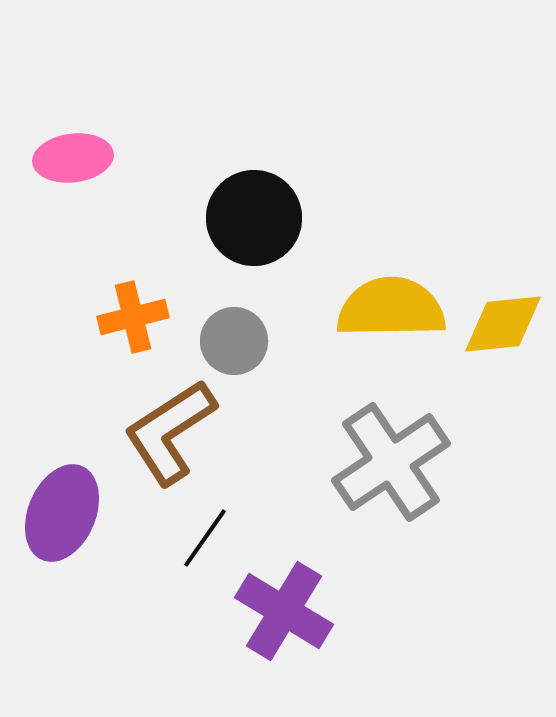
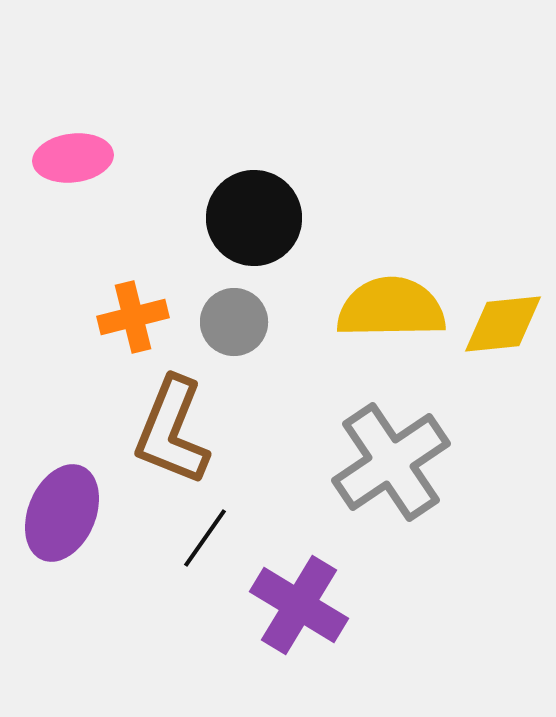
gray circle: moved 19 px up
brown L-shape: moved 2 px right, 1 px up; rotated 35 degrees counterclockwise
purple cross: moved 15 px right, 6 px up
